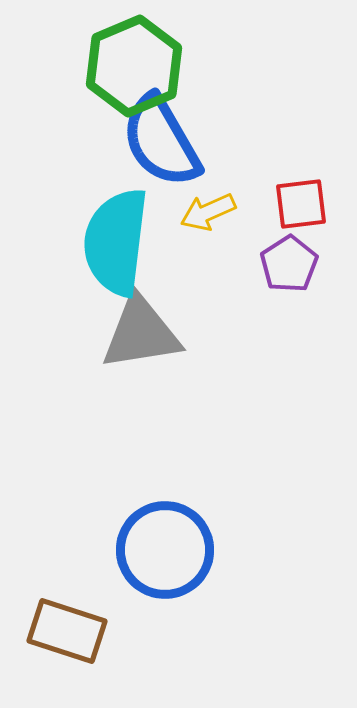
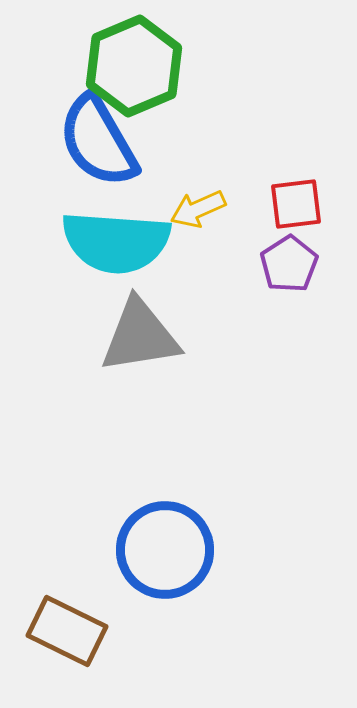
blue semicircle: moved 63 px left
red square: moved 5 px left
yellow arrow: moved 10 px left, 3 px up
cyan semicircle: rotated 93 degrees counterclockwise
gray triangle: moved 1 px left, 3 px down
brown rectangle: rotated 8 degrees clockwise
